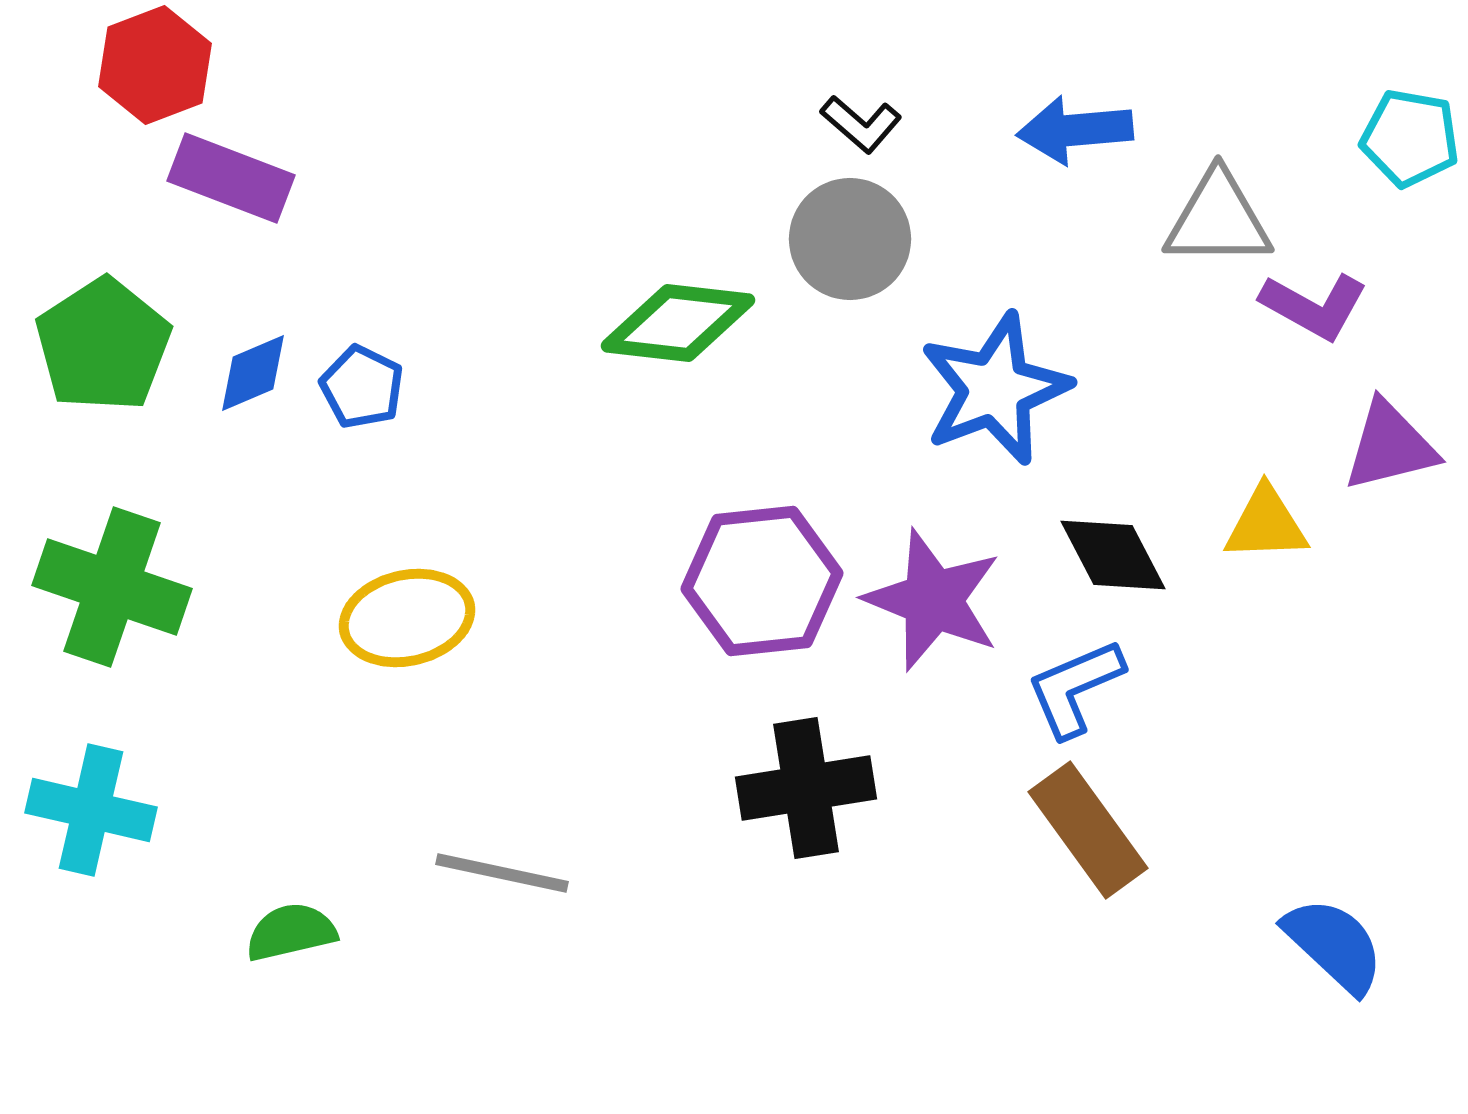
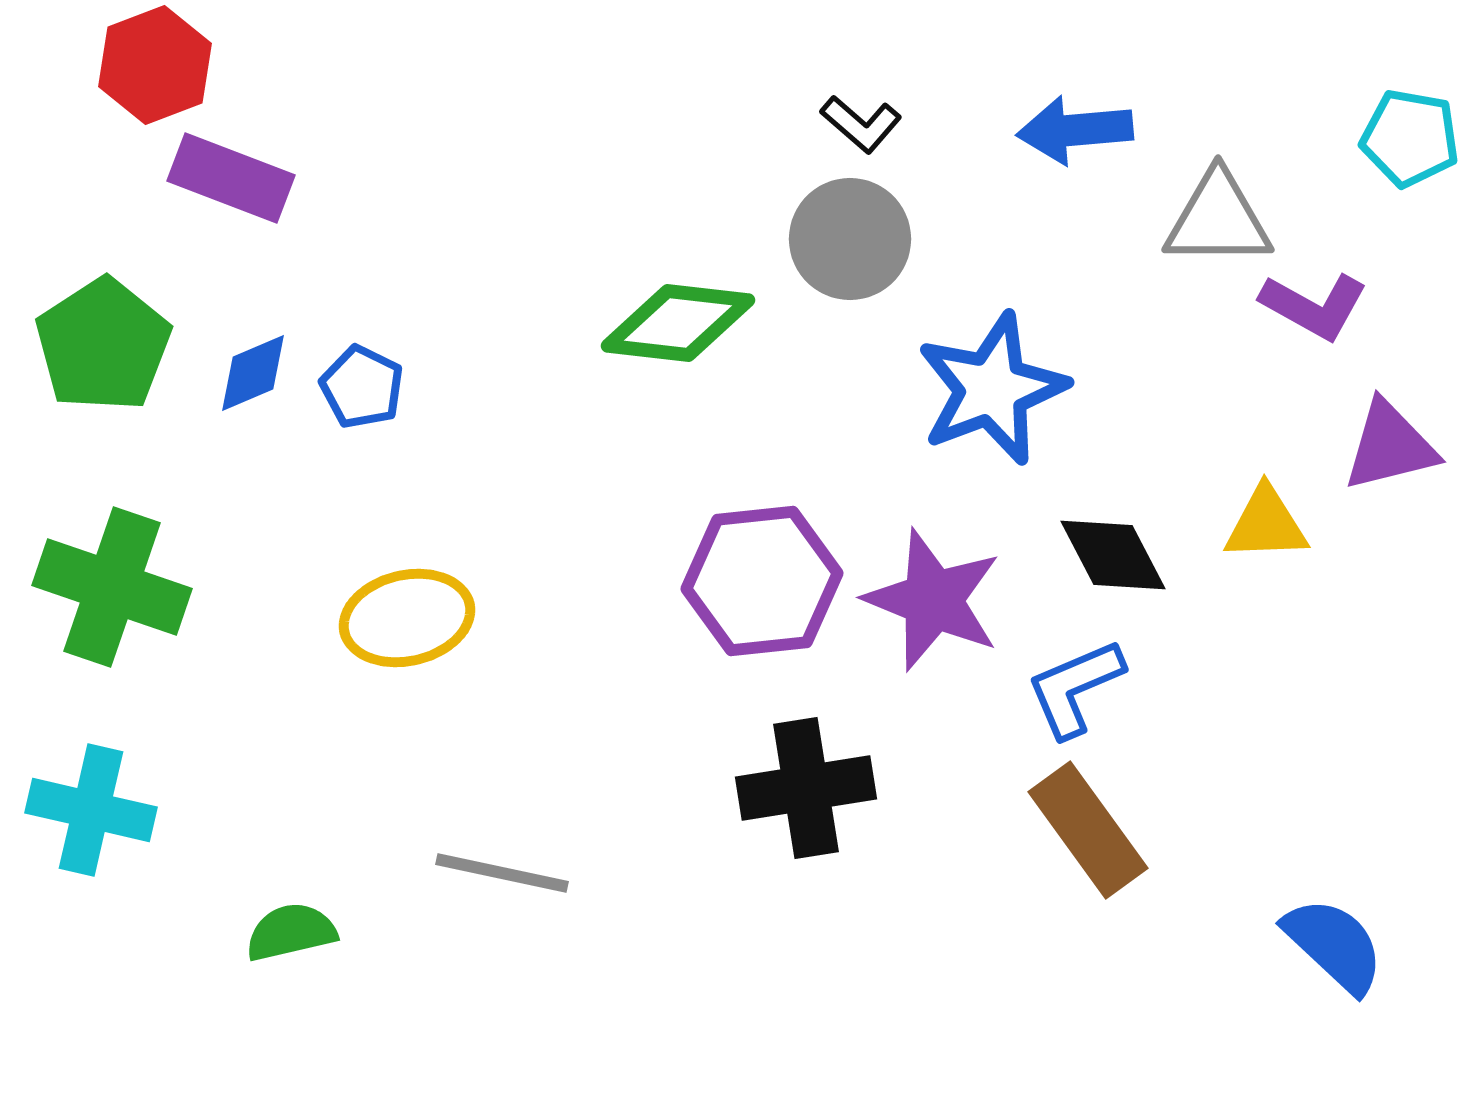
blue star: moved 3 px left
